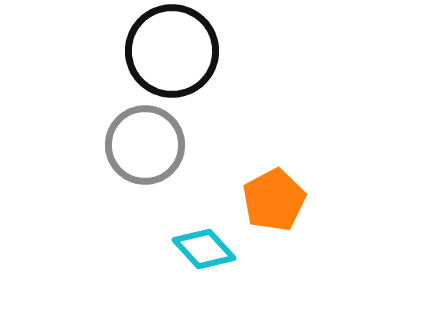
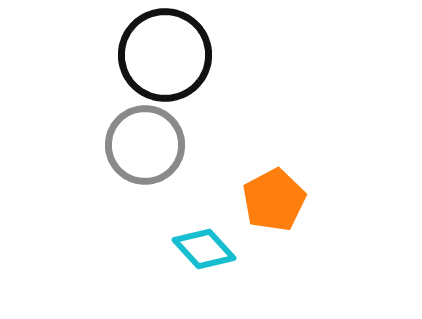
black circle: moved 7 px left, 4 px down
